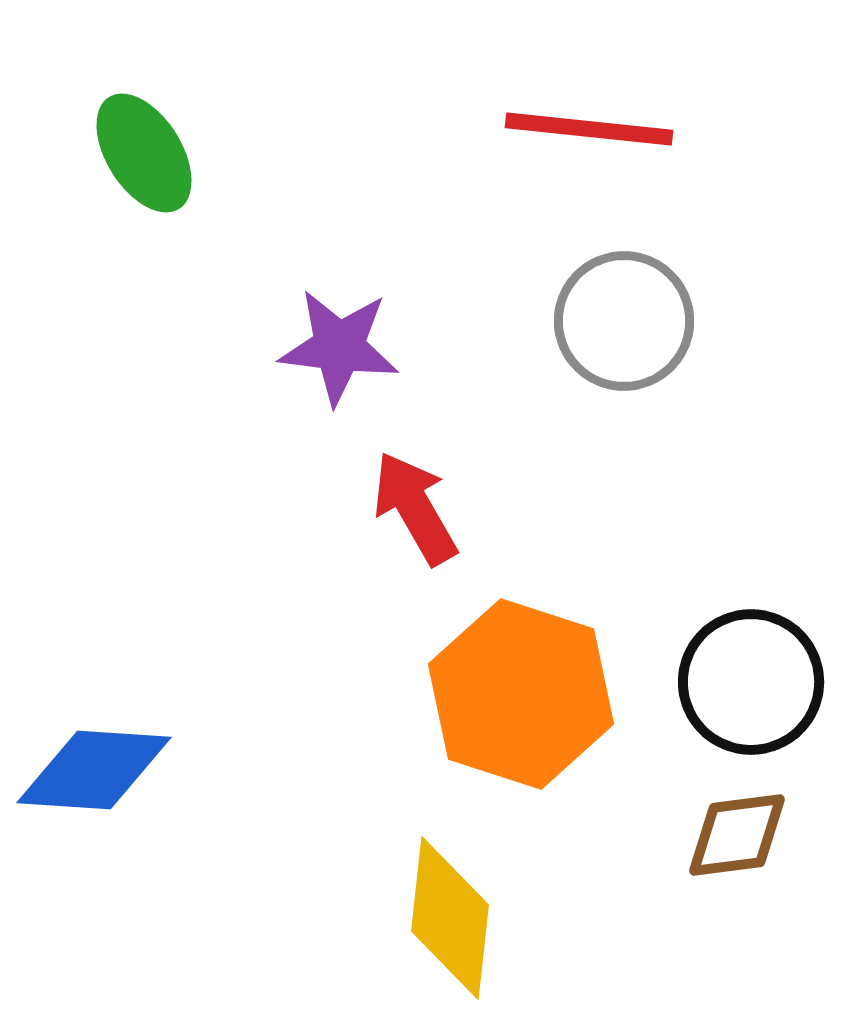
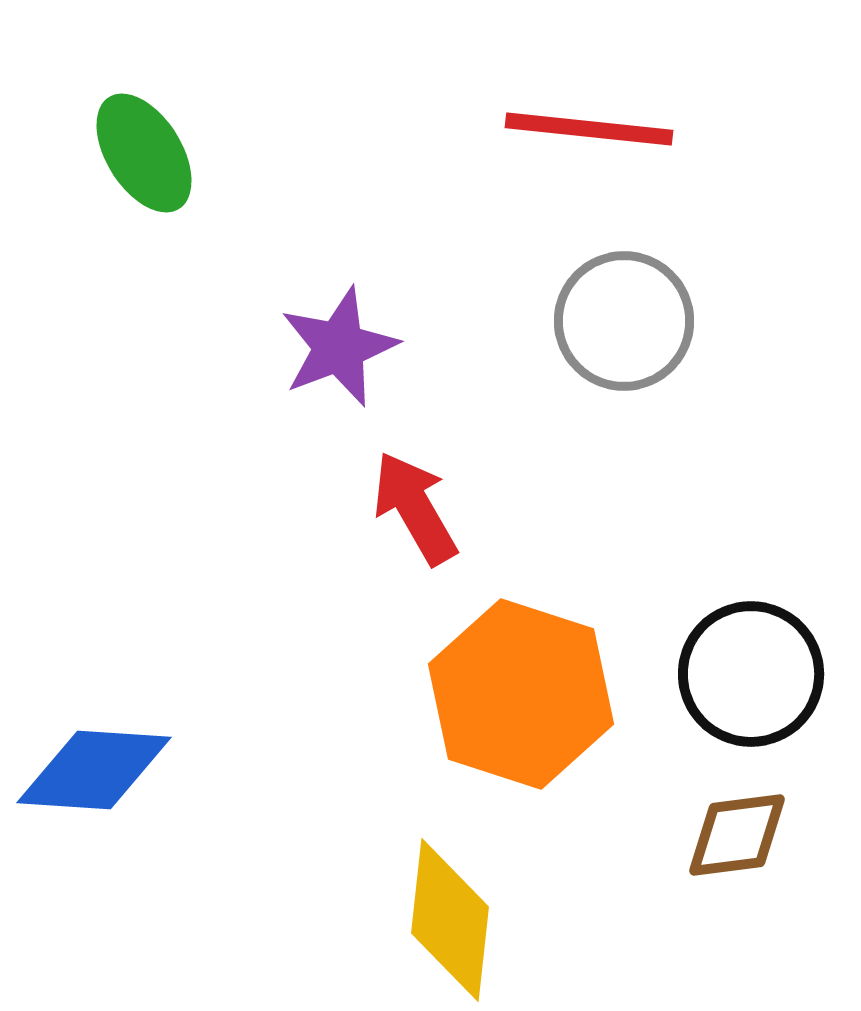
purple star: rotated 28 degrees counterclockwise
black circle: moved 8 px up
yellow diamond: moved 2 px down
